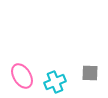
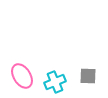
gray square: moved 2 px left, 3 px down
